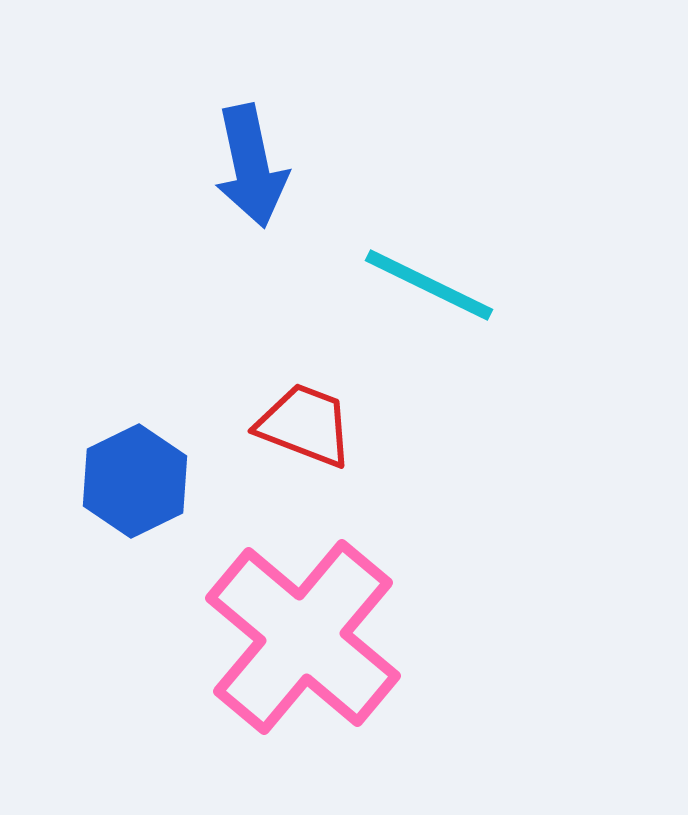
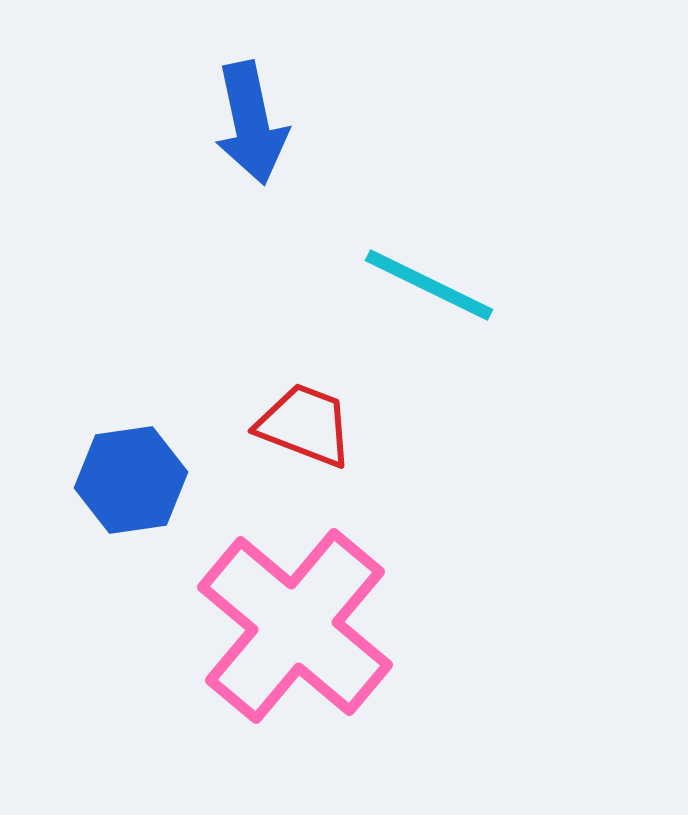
blue arrow: moved 43 px up
blue hexagon: moved 4 px left, 1 px up; rotated 18 degrees clockwise
pink cross: moved 8 px left, 11 px up
